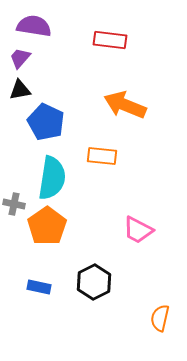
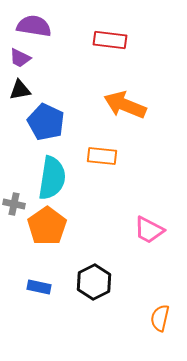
purple trapezoid: rotated 105 degrees counterclockwise
pink trapezoid: moved 11 px right
